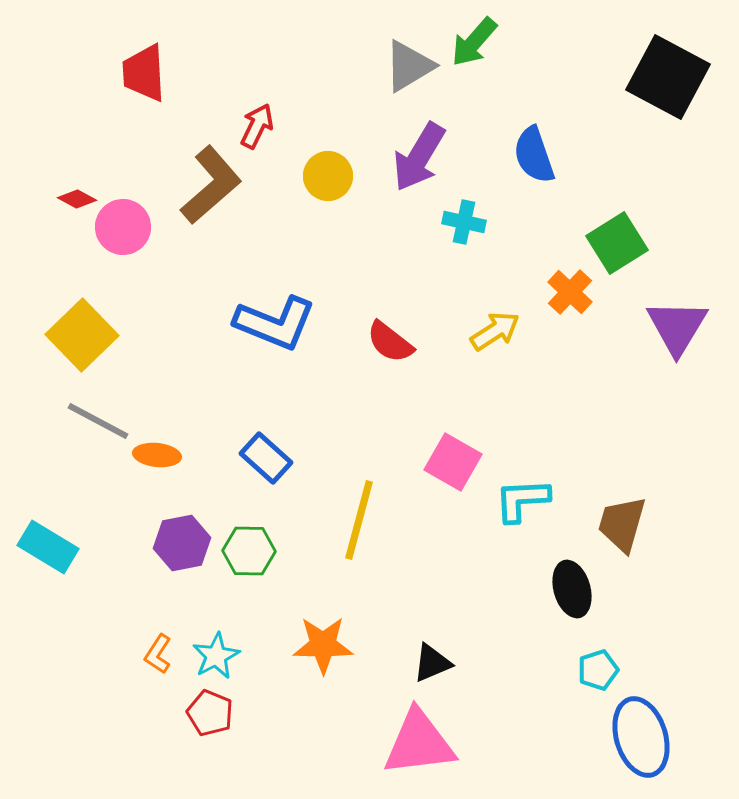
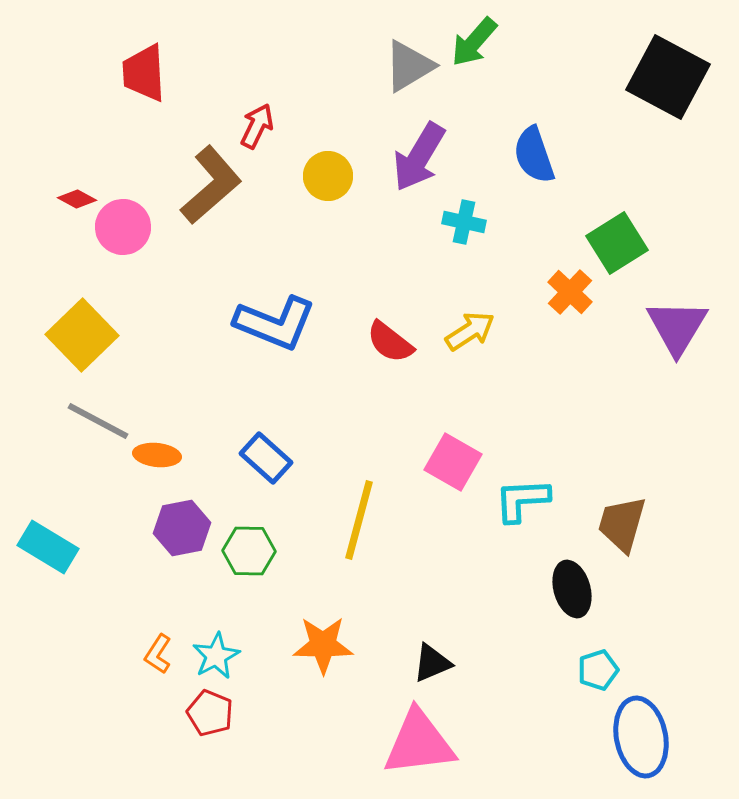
yellow arrow: moved 25 px left
purple hexagon: moved 15 px up
blue ellipse: rotated 6 degrees clockwise
